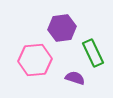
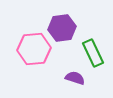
pink hexagon: moved 1 px left, 11 px up
